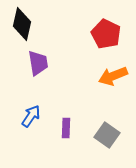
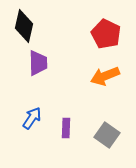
black diamond: moved 2 px right, 2 px down
purple trapezoid: rotated 8 degrees clockwise
orange arrow: moved 8 px left
blue arrow: moved 1 px right, 2 px down
